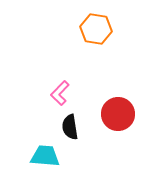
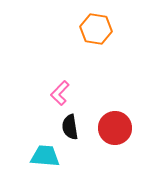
red circle: moved 3 px left, 14 px down
